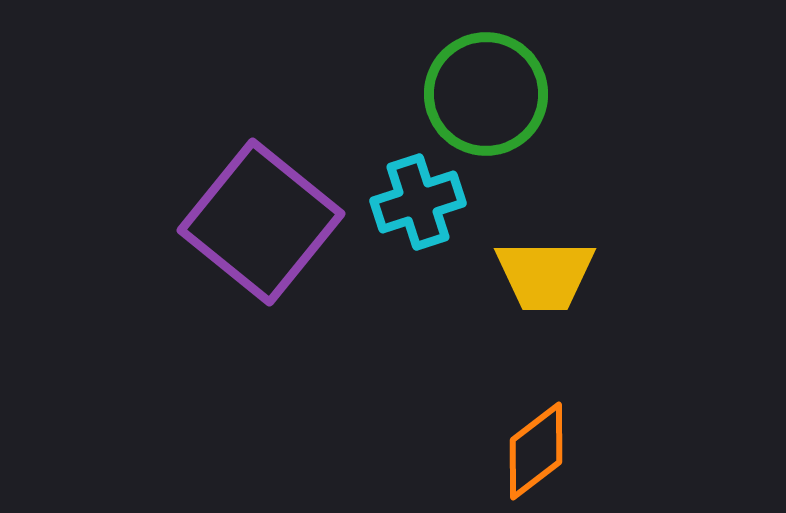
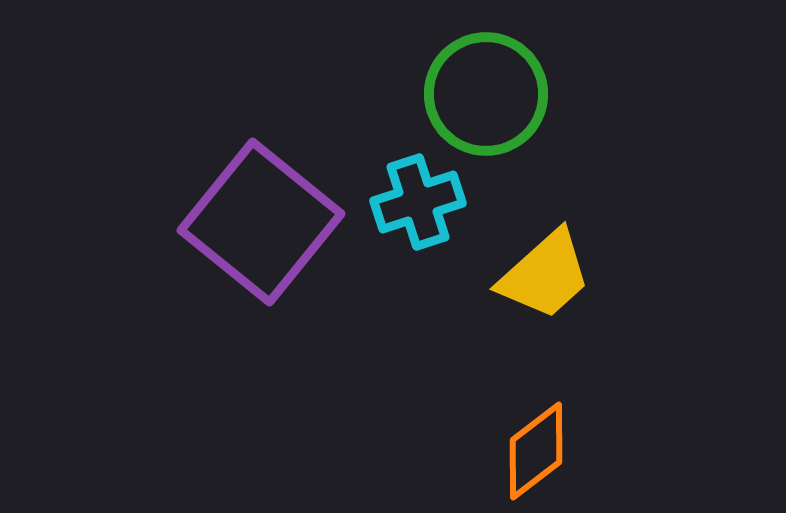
yellow trapezoid: rotated 42 degrees counterclockwise
